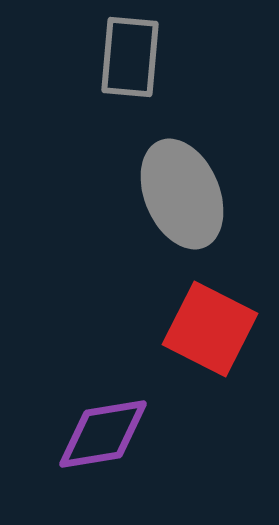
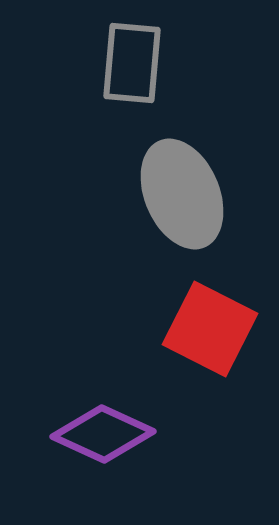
gray rectangle: moved 2 px right, 6 px down
purple diamond: rotated 34 degrees clockwise
